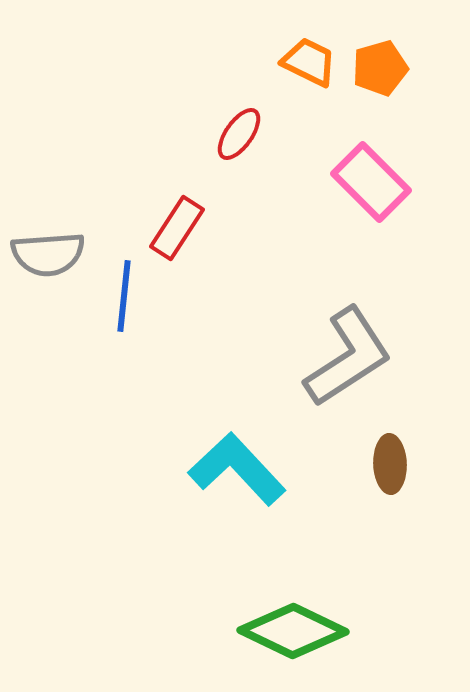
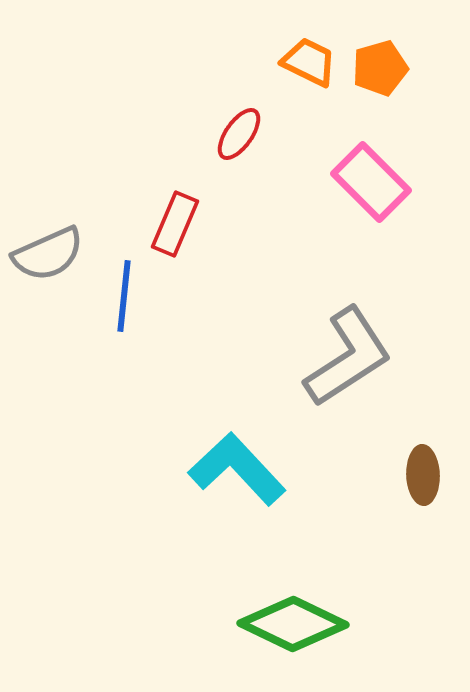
red rectangle: moved 2 px left, 4 px up; rotated 10 degrees counterclockwise
gray semicircle: rotated 20 degrees counterclockwise
brown ellipse: moved 33 px right, 11 px down
green diamond: moved 7 px up
